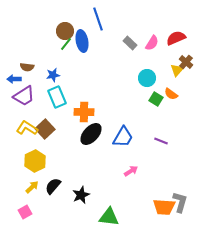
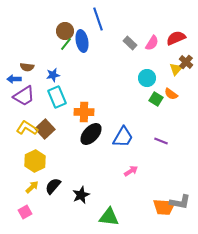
yellow triangle: moved 1 px left, 1 px up
gray L-shape: rotated 85 degrees clockwise
